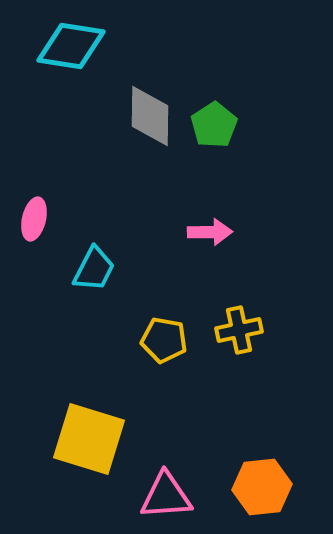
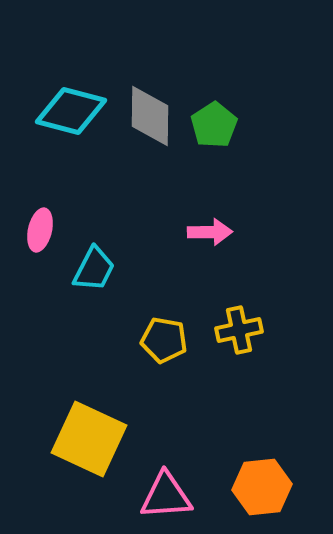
cyan diamond: moved 65 px down; rotated 6 degrees clockwise
pink ellipse: moved 6 px right, 11 px down
yellow square: rotated 8 degrees clockwise
